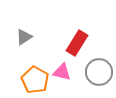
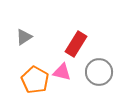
red rectangle: moved 1 px left, 1 px down
